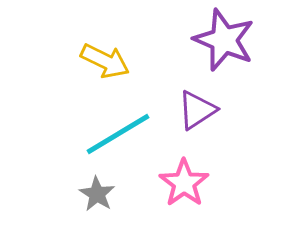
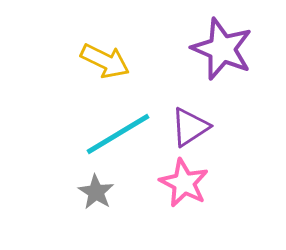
purple star: moved 2 px left, 9 px down
purple triangle: moved 7 px left, 17 px down
pink star: rotated 9 degrees counterclockwise
gray star: moved 1 px left, 2 px up
